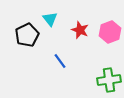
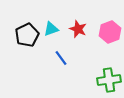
cyan triangle: moved 1 px right, 10 px down; rotated 49 degrees clockwise
red star: moved 2 px left, 1 px up
blue line: moved 1 px right, 3 px up
